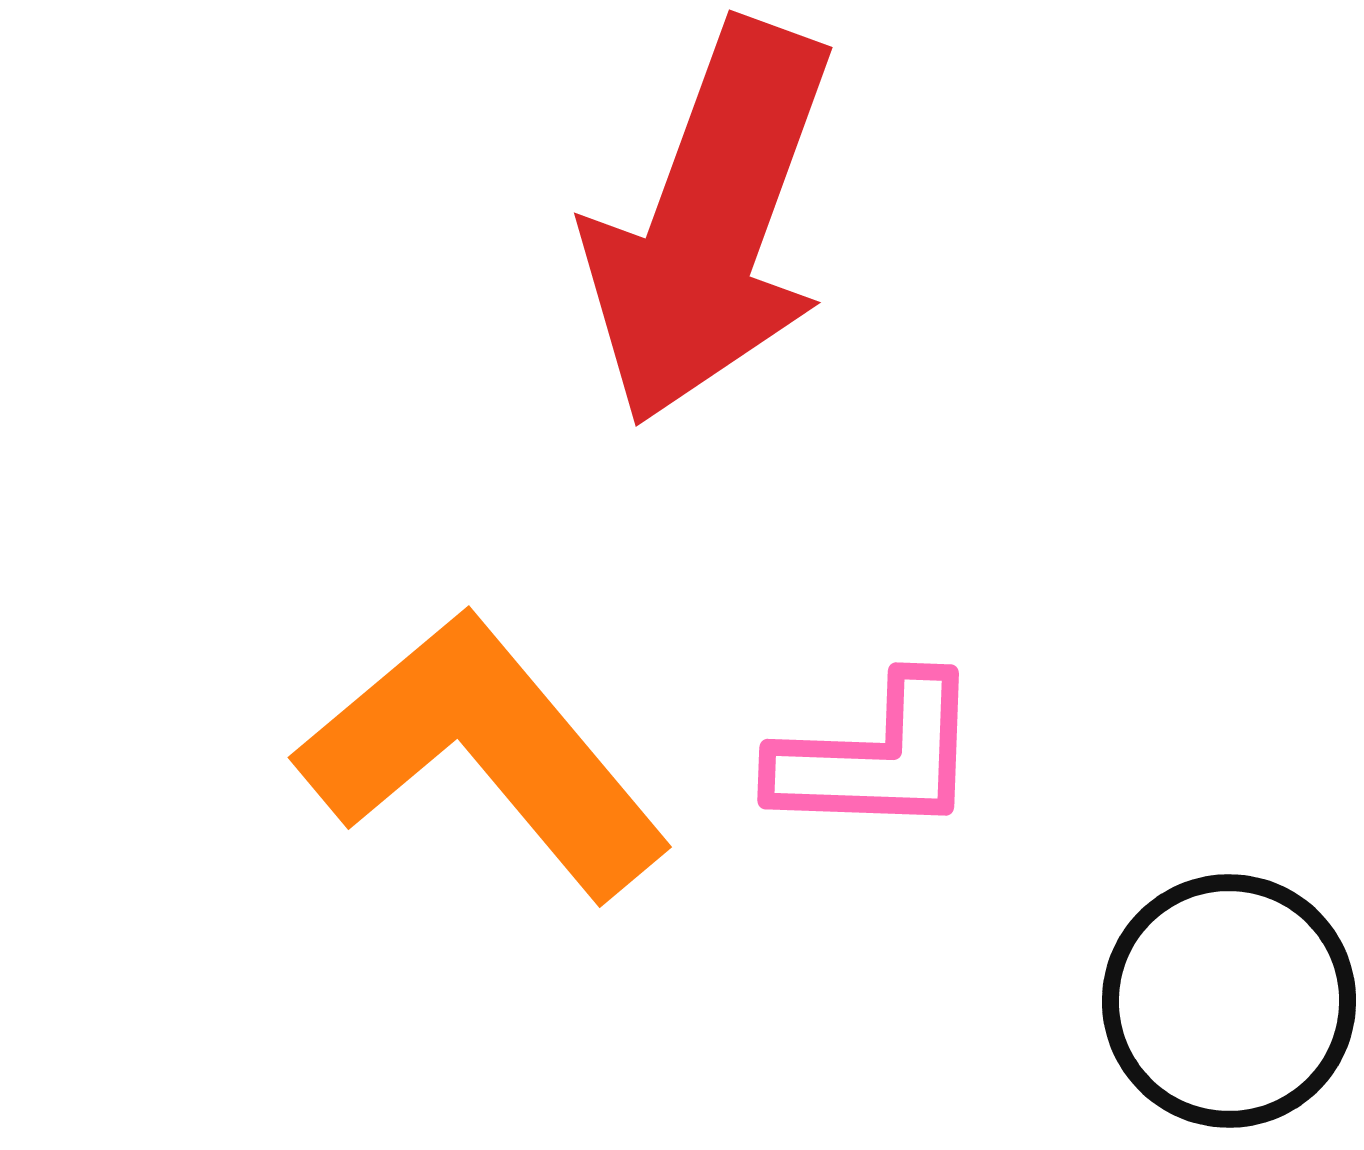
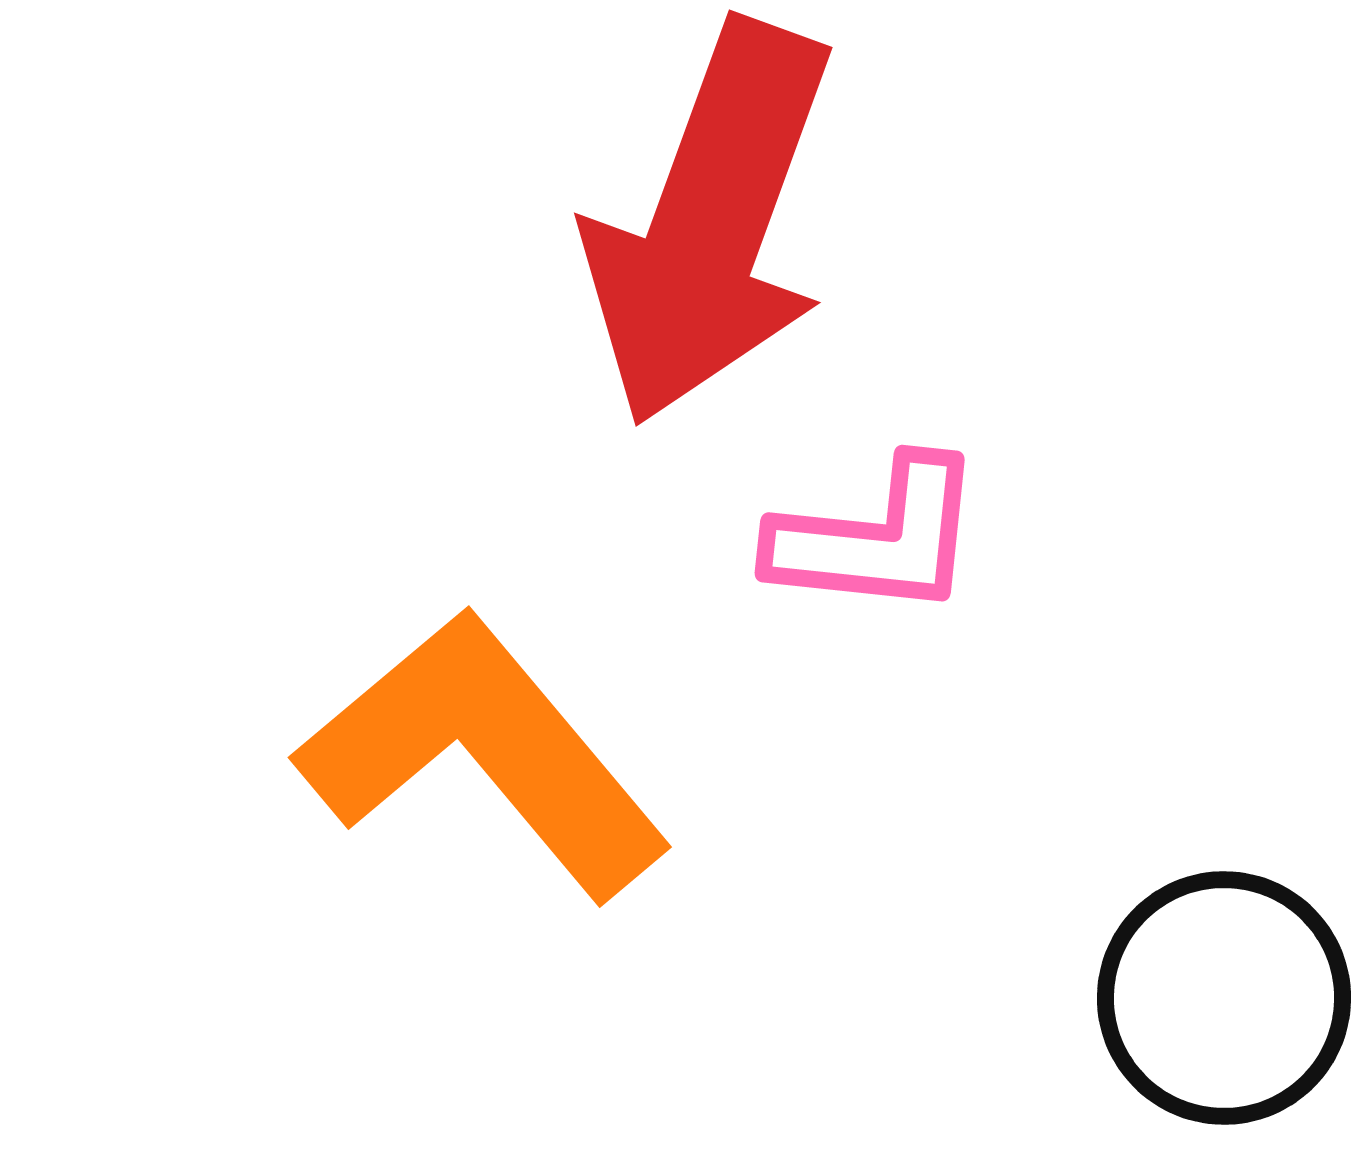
pink L-shape: moved 219 px up; rotated 4 degrees clockwise
black circle: moved 5 px left, 3 px up
